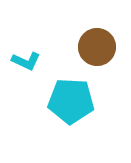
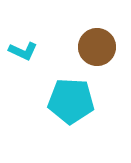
cyan L-shape: moved 3 px left, 10 px up
